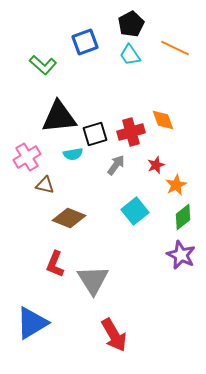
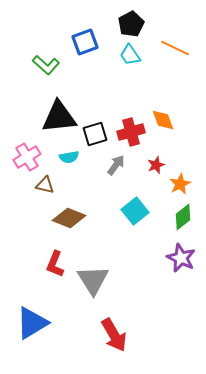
green L-shape: moved 3 px right
cyan semicircle: moved 4 px left, 3 px down
orange star: moved 4 px right, 1 px up
purple star: moved 3 px down
